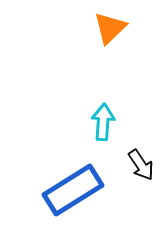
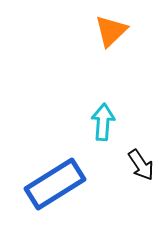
orange triangle: moved 1 px right, 3 px down
blue rectangle: moved 18 px left, 6 px up
